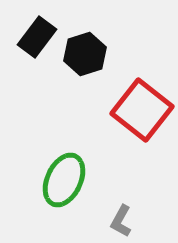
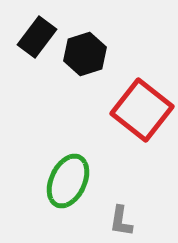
green ellipse: moved 4 px right, 1 px down
gray L-shape: rotated 20 degrees counterclockwise
